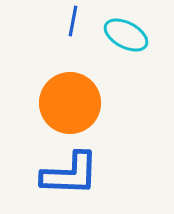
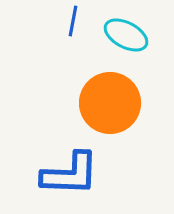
orange circle: moved 40 px right
